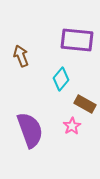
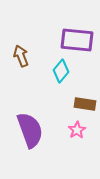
cyan diamond: moved 8 px up
brown rectangle: rotated 20 degrees counterclockwise
pink star: moved 5 px right, 4 px down
